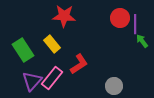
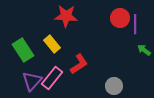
red star: moved 2 px right
green arrow: moved 2 px right, 9 px down; rotated 16 degrees counterclockwise
